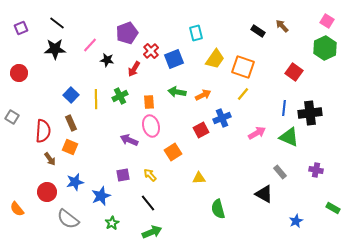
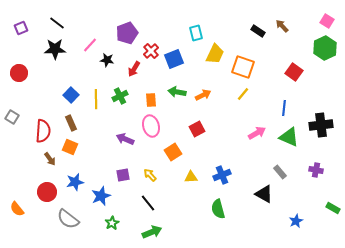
yellow trapezoid at (215, 59): moved 5 px up; rotated 10 degrees counterclockwise
orange rectangle at (149, 102): moved 2 px right, 2 px up
black cross at (310, 113): moved 11 px right, 12 px down
blue cross at (222, 118): moved 57 px down
red square at (201, 130): moved 4 px left, 1 px up
purple arrow at (129, 140): moved 4 px left, 1 px up
yellow triangle at (199, 178): moved 8 px left, 1 px up
